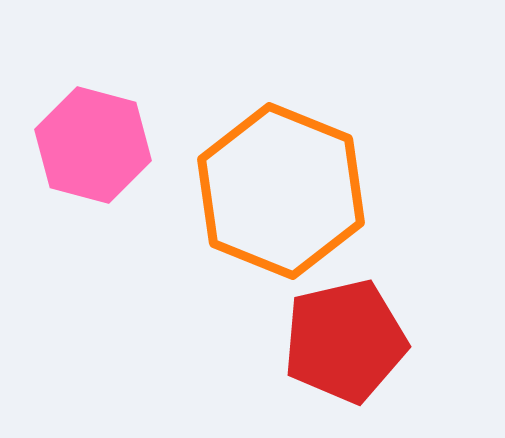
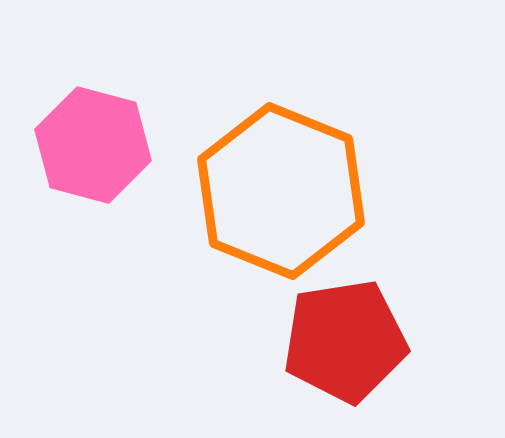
red pentagon: rotated 4 degrees clockwise
